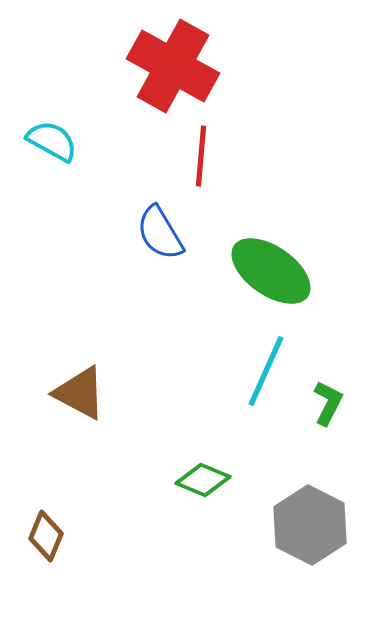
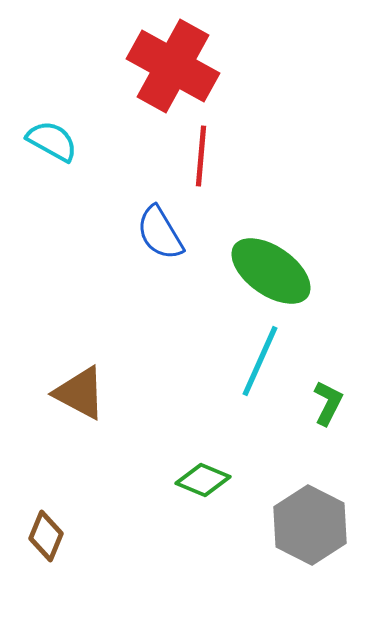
cyan line: moved 6 px left, 10 px up
